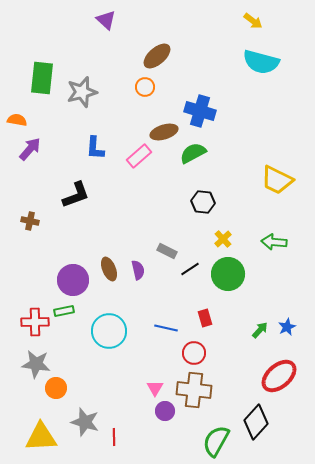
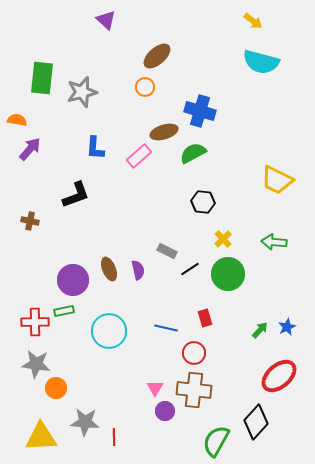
gray star at (85, 422): rotated 12 degrees counterclockwise
